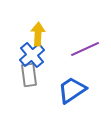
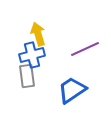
yellow arrow: rotated 20 degrees counterclockwise
blue cross: rotated 25 degrees clockwise
gray rectangle: moved 2 px left, 1 px down
